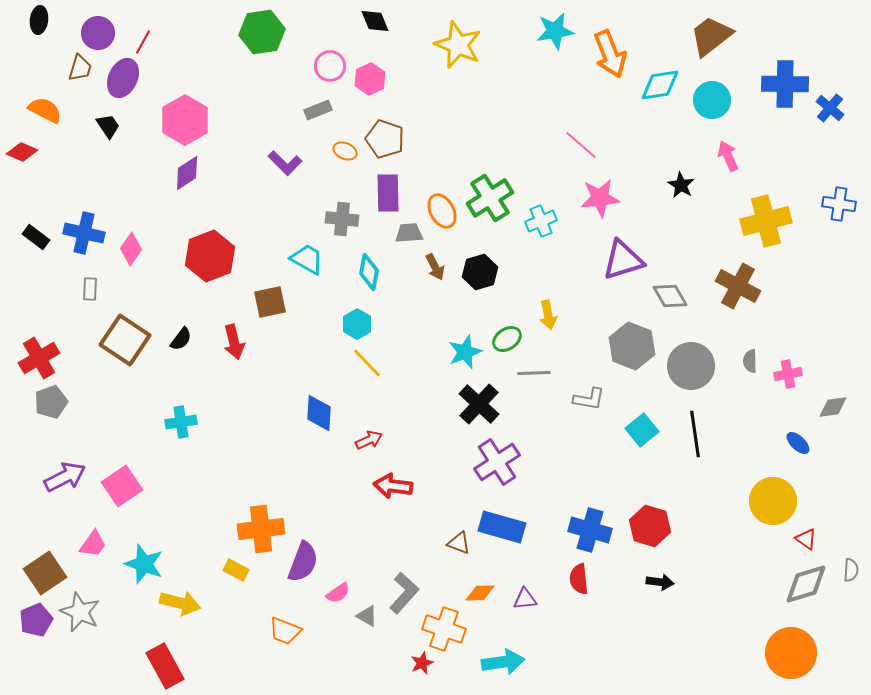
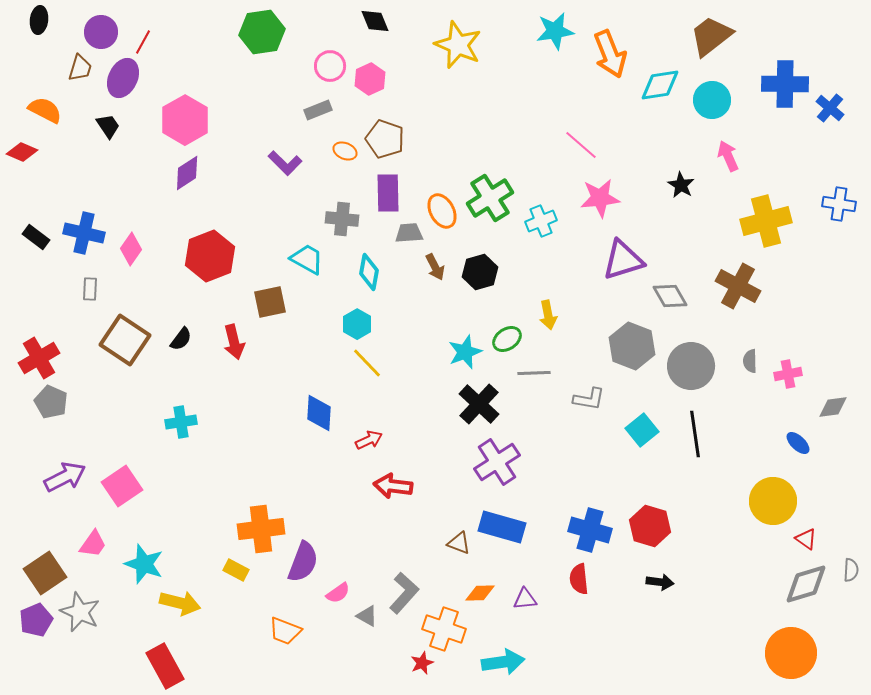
purple circle at (98, 33): moved 3 px right, 1 px up
gray pentagon at (51, 402): rotated 28 degrees counterclockwise
